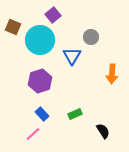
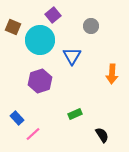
gray circle: moved 11 px up
blue rectangle: moved 25 px left, 4 px down
black semicircle: moved 1 px left, 4 px down
